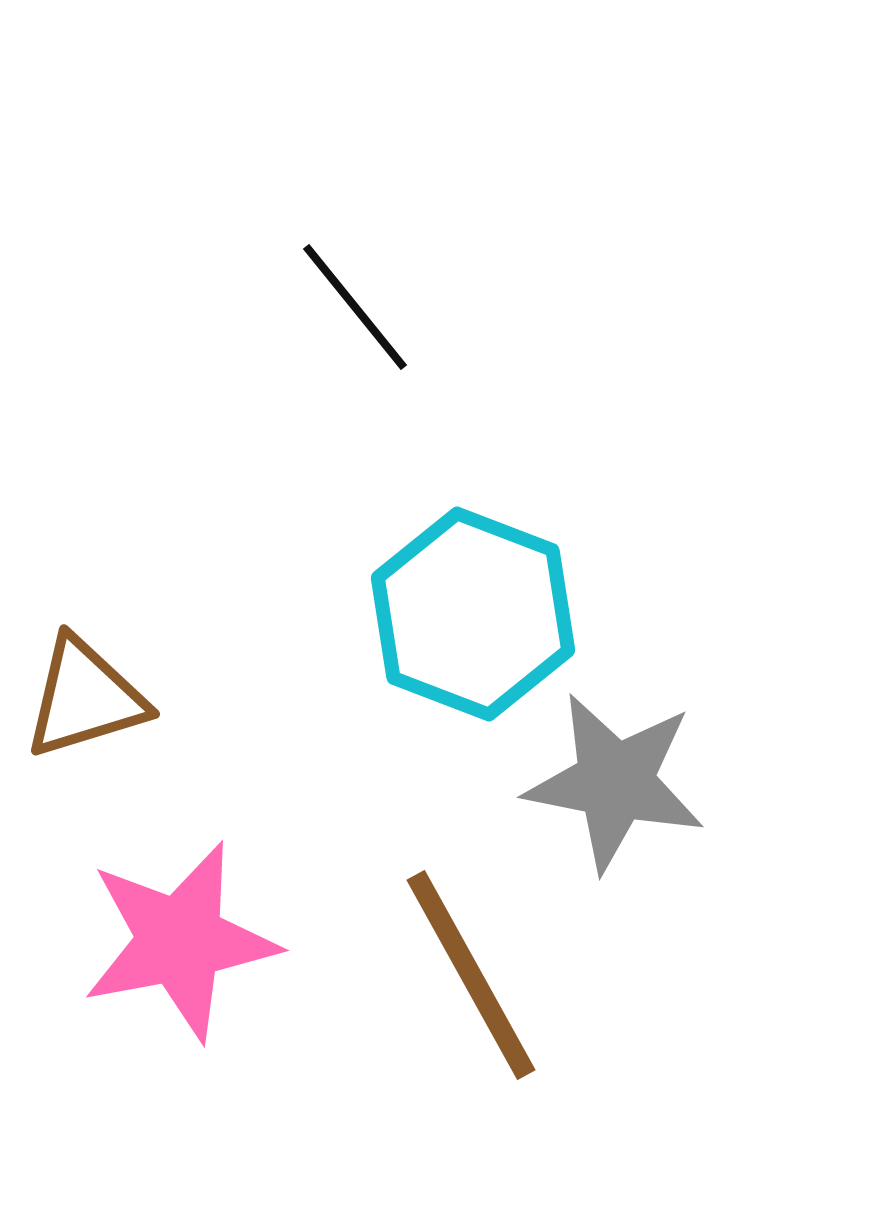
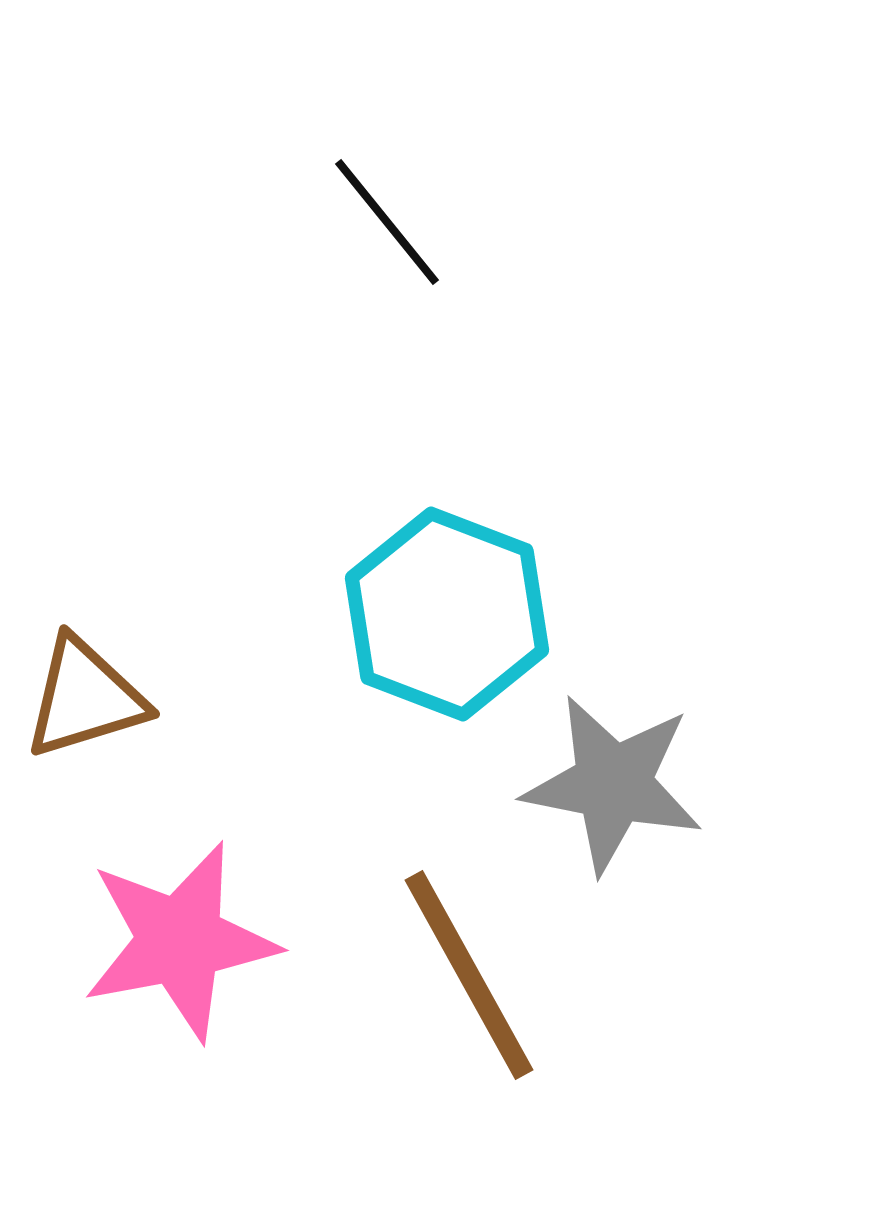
black line: moved 32 px right, 85 px up
cyan hexagon: moved 26 px left
gray star: moved 2 px left, 2 px down
brown line: moved 2 px left
